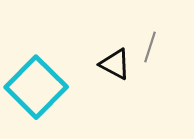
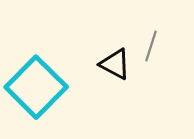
gray line: moved 1 px right, 1 px up
